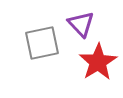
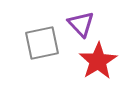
red star: moved 1 px up
